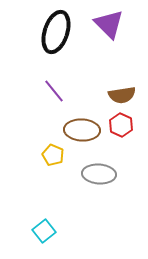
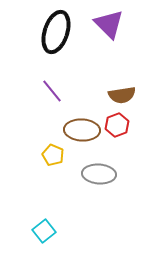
purple line: moved 2 px left
red hexagon: moved 4 px left; rotated 15 degrees clockwise
